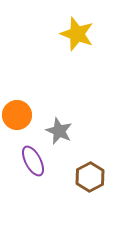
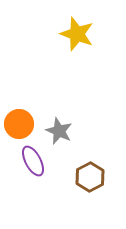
orange circle: moved 2 px right, 9 px down
